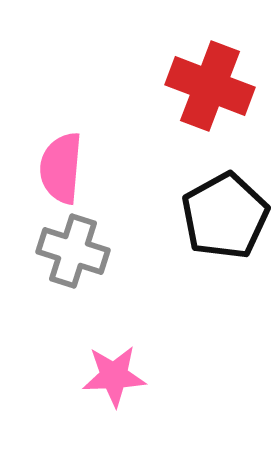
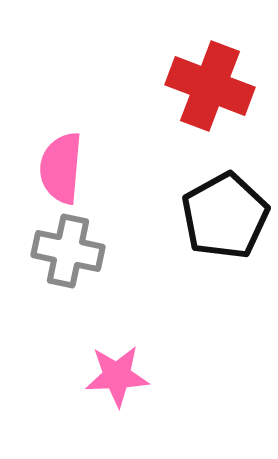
gray cross: moved 5 px left; rotated 6 degrees counterclockwise
pink star: moved 3 px right
